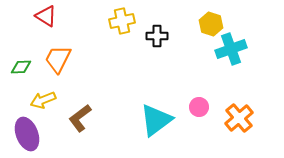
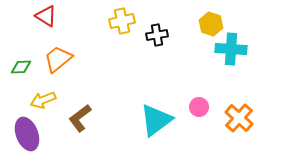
black cross: moved 1 px up; rotated 10 degrees counterclockwise
cyan cross: rotated 24 degrees clockwise
orange trapezoid: rotated 24 degrees clockwise
orange cross: rotated 8 degrees counterclockwise
